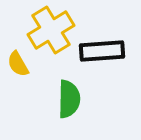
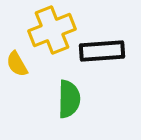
yellow cross: moved 1 px right; rotated 9 degrees clockwise
yellow semicircle: moved 1 px left
